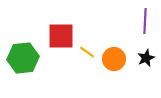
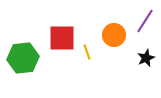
purple line: rotated 30 degrees clockwise
red square: moved 1 px right, 2 px down
yellow line: rotated 35 degrees clockwise
orange circle: moved 24 px up
